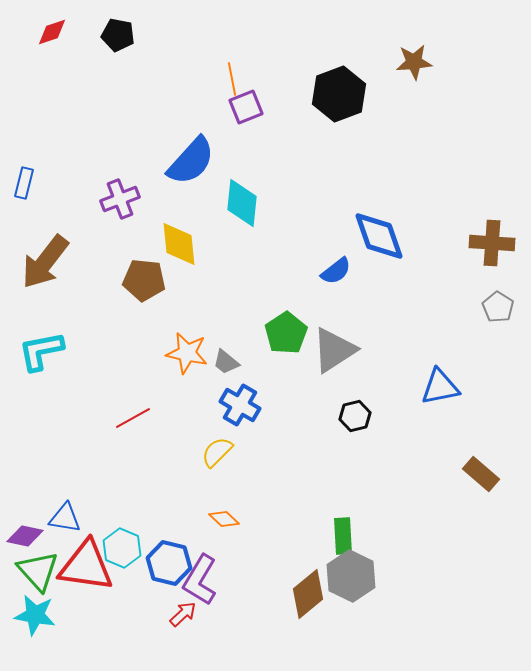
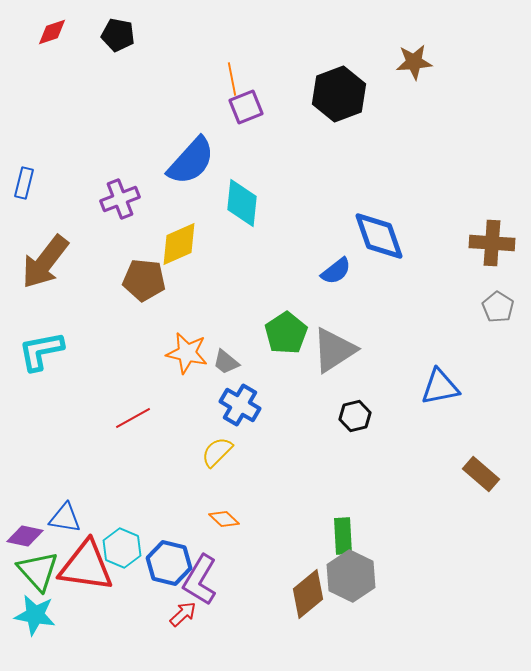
yellow diamond at (179, 244): rotated 72 degrees clockwise
